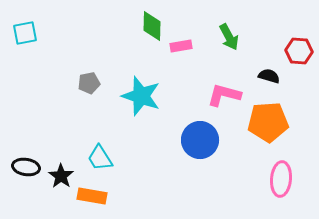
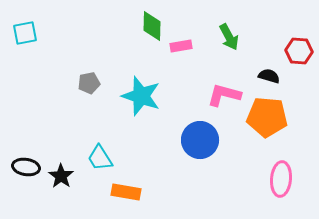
orange pentagon: moved 1 px left, 5 px up; rotated 9 degrees clockwise
orange rectangle: moved 34 px right, 4 px up
